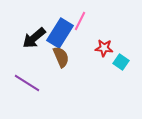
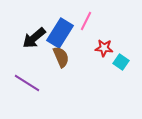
pink line: moved 6 px right
